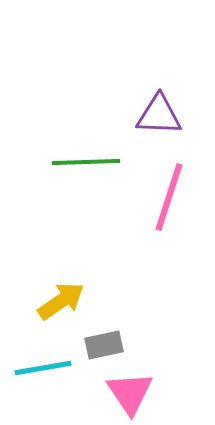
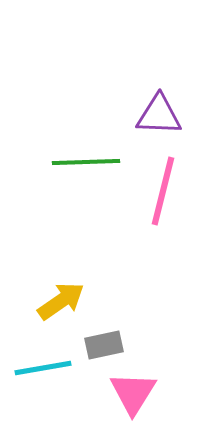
pink line: moved 6 px left, 6 px up; rotated 4 degrees counterclockwise
pink triangle: moved 3 px right; rotated 6 degrees clockwise
